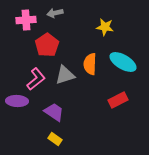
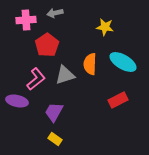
purple ellipse: rotated 10 degrees clockwise
purple trapezoid: rotated 95 degrees counterclockwise
